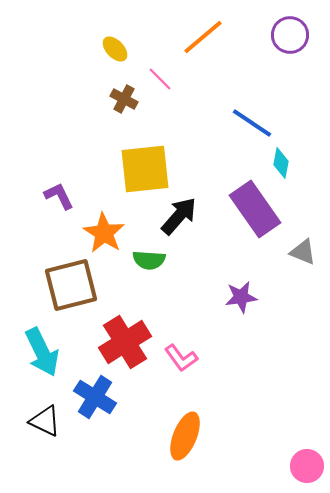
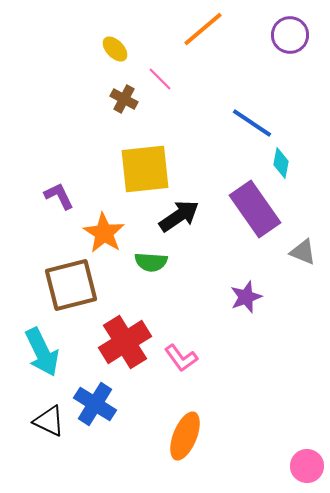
orange line: moved 8 px up
black arrow: rotated 15 degrees clockwise
green semicircle: moved 2 px right, 2 px down
purple star: moved 5 px right; rotated 12 degrees counterclockwise
blue cross: moved 7 px down
black triangle: moved 4 px right
